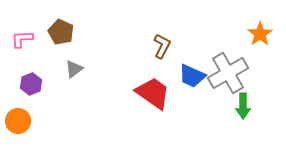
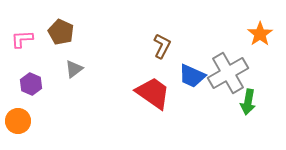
purple hexagon: rotated 15 degrees counterclockwise
green arrow: moved 5 px right, 4 px up; rotated 10 degrees clockwise
